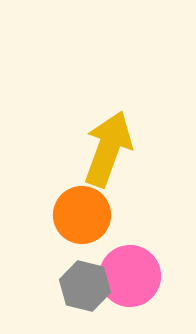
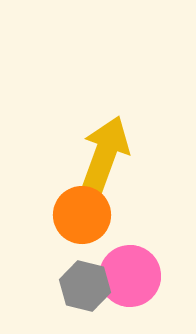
yellow arrow: moved 3 px left, 5 px down
